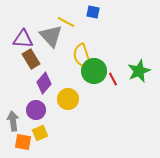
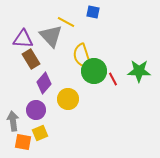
green star: rotated 25 degrees clockwise
